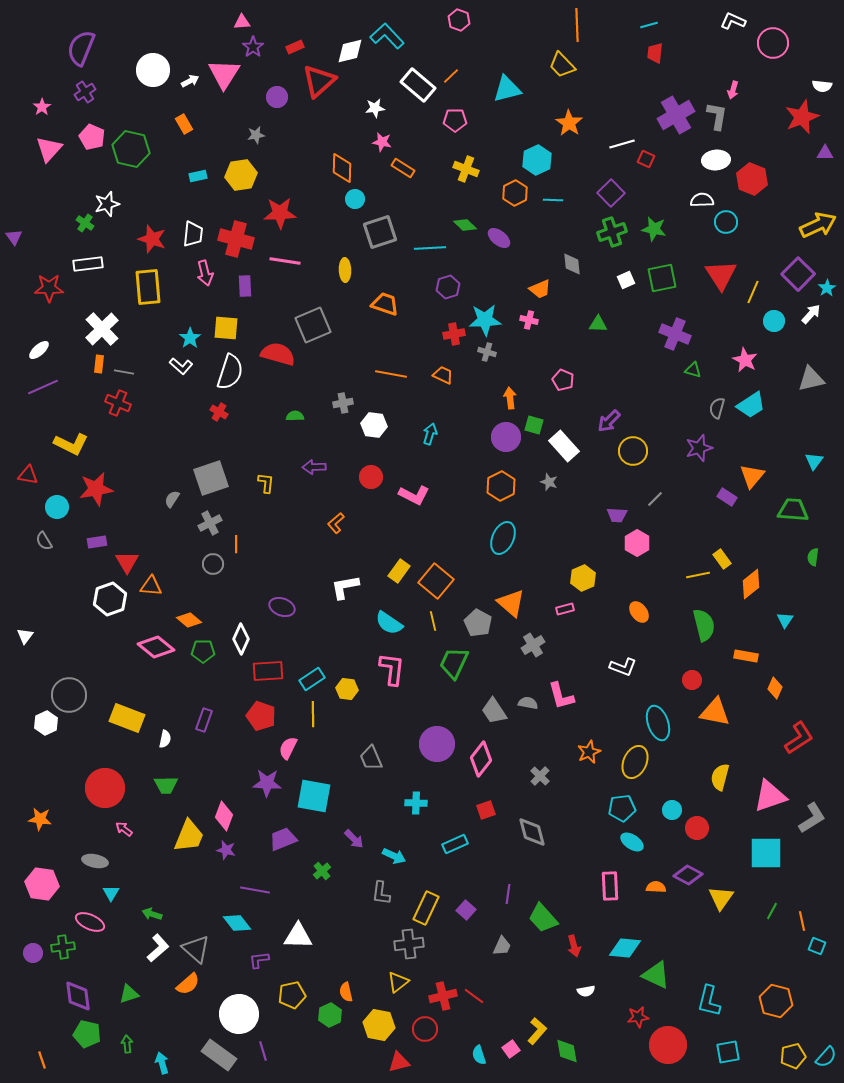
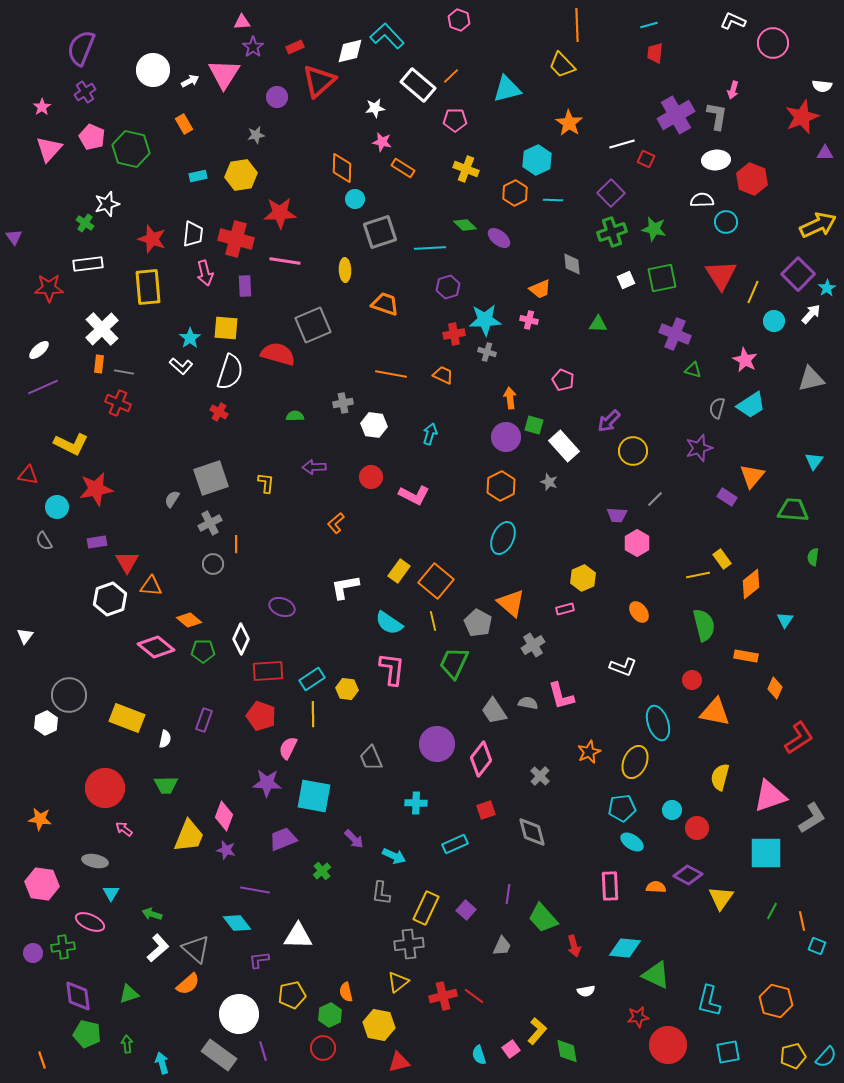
red circle at (425, 1029): moved 102 px left, 19 px down
